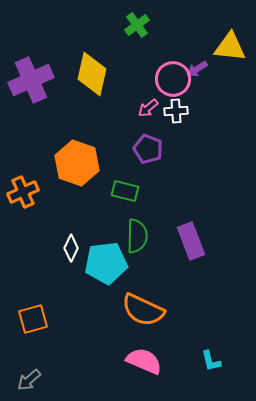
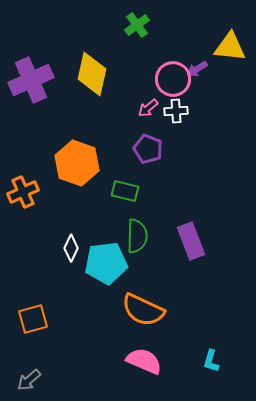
cyan L-shape: rotated 30 degrees clockwise
